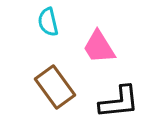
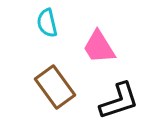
cyan semicircle: moved 1 px left, 1 px down
black L-shape: moved 1 px up; rotated 12 degrees counterclockwise
